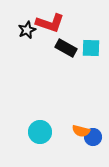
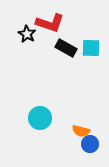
black star: moved 4 px down; rotated 18 degrees counterclockwise
cyan circle: moved 14 px up
blue circle: moved 3 px left, 7 px down
